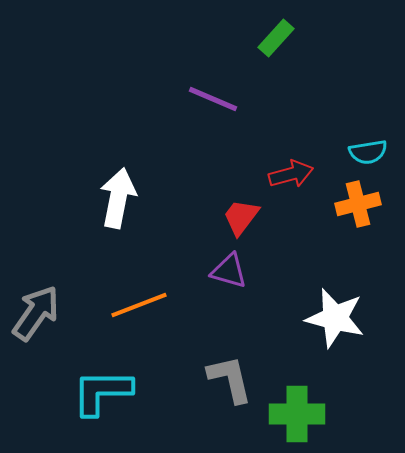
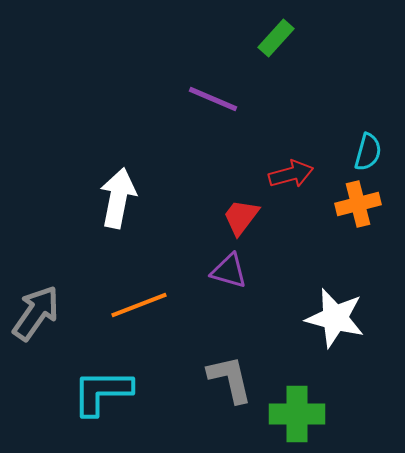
cyan semicircle: rotated 66 degrees counterclockwise
